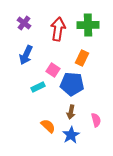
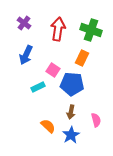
green cross: moved 3 px right, 5 px down; rotated 20 degrees clockwise
